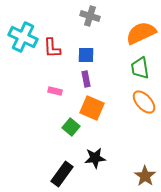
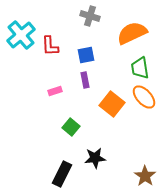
orange semicircle: moved 9 px left
cyan cross: moved 2 px left, 2 px up; rotated 24 degrees clockwise
red L-shape: moved 2 px left, 2 px up
blue square: rotated 12 degrees counterclockwise
purple rectangle: moved 1 px left, 1 px down
pink rectangle: rotated 32 degrees counterclockwise
orange ellipse: moved 5 px up
orange square: moved 20 px right, 4 px up; rotated 15 degrees clockwise
black rectangle: rotated 10 degrees counterclockwise
